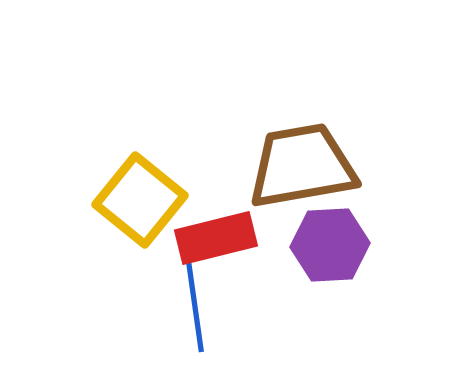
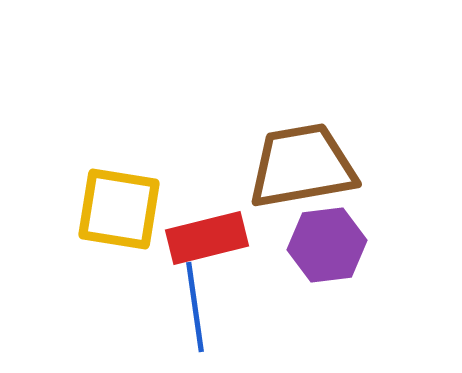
yellow square: moved 21 px left, 9 px down; rotated 30 degrees counterclockwise
red rectangle: moved 9 px left
purple hexagon: moved 3 px left; rotated 4 degrees counterclockwise
